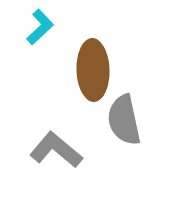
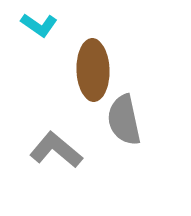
cyan L-shape: moved 1 px left, 2 px up; rotated 78 degrees clockwise
